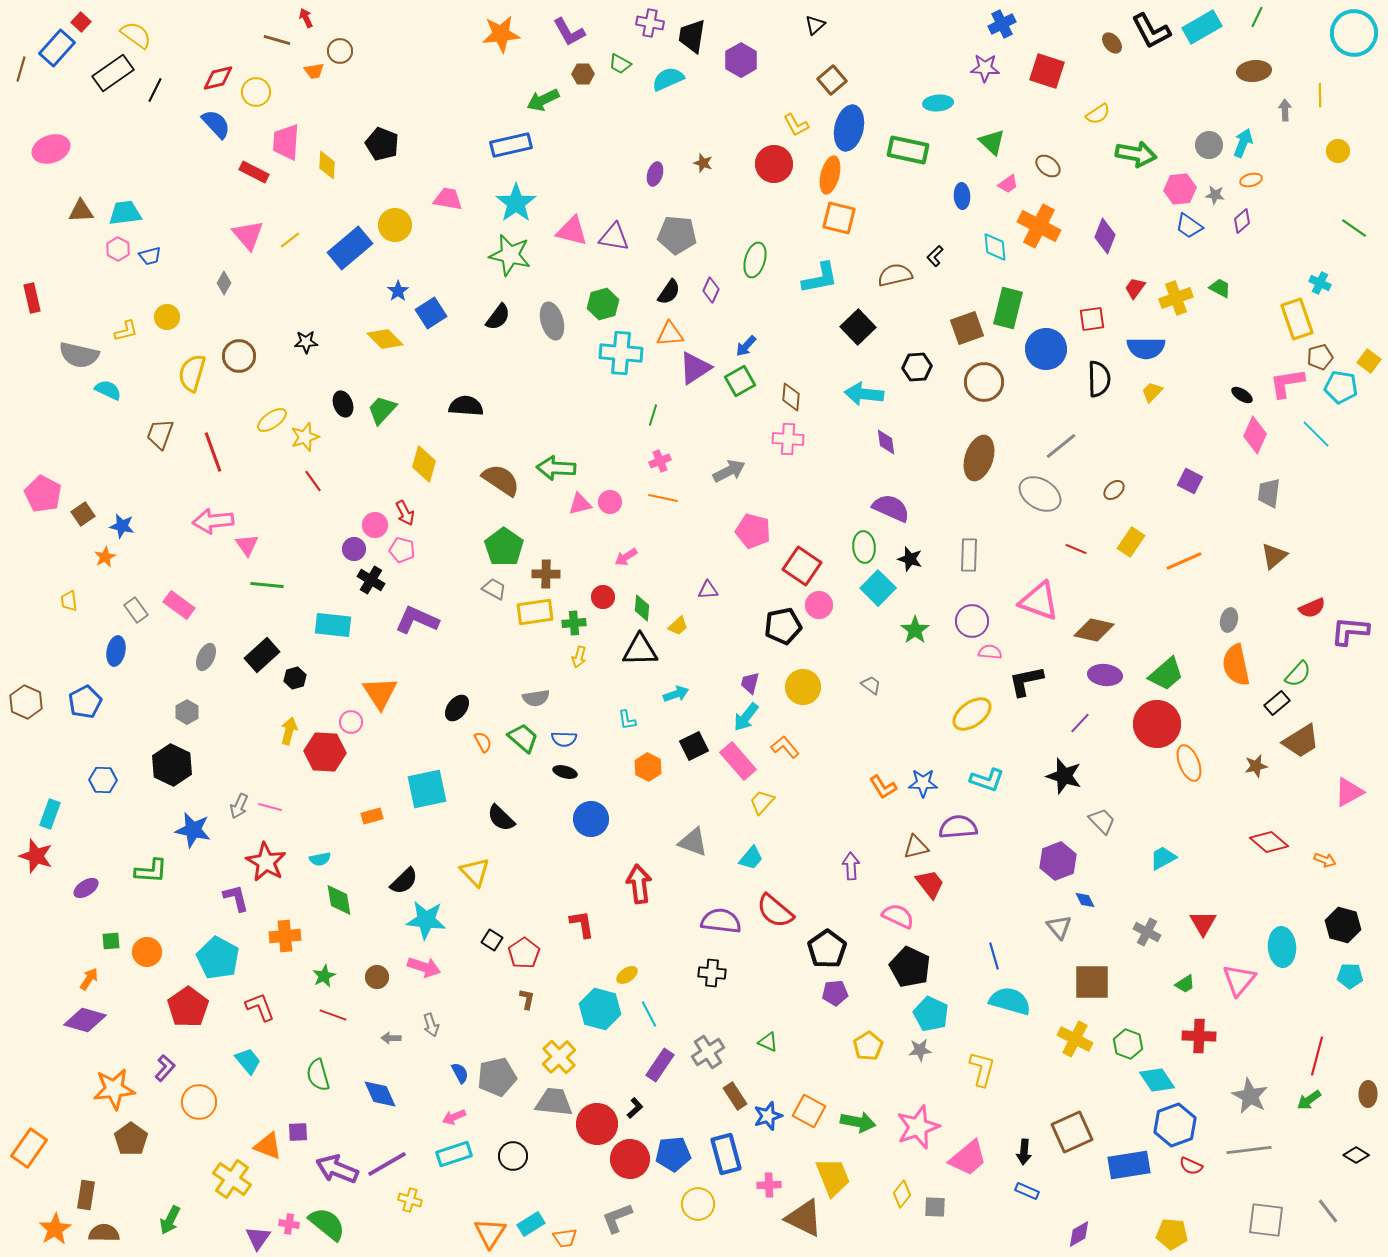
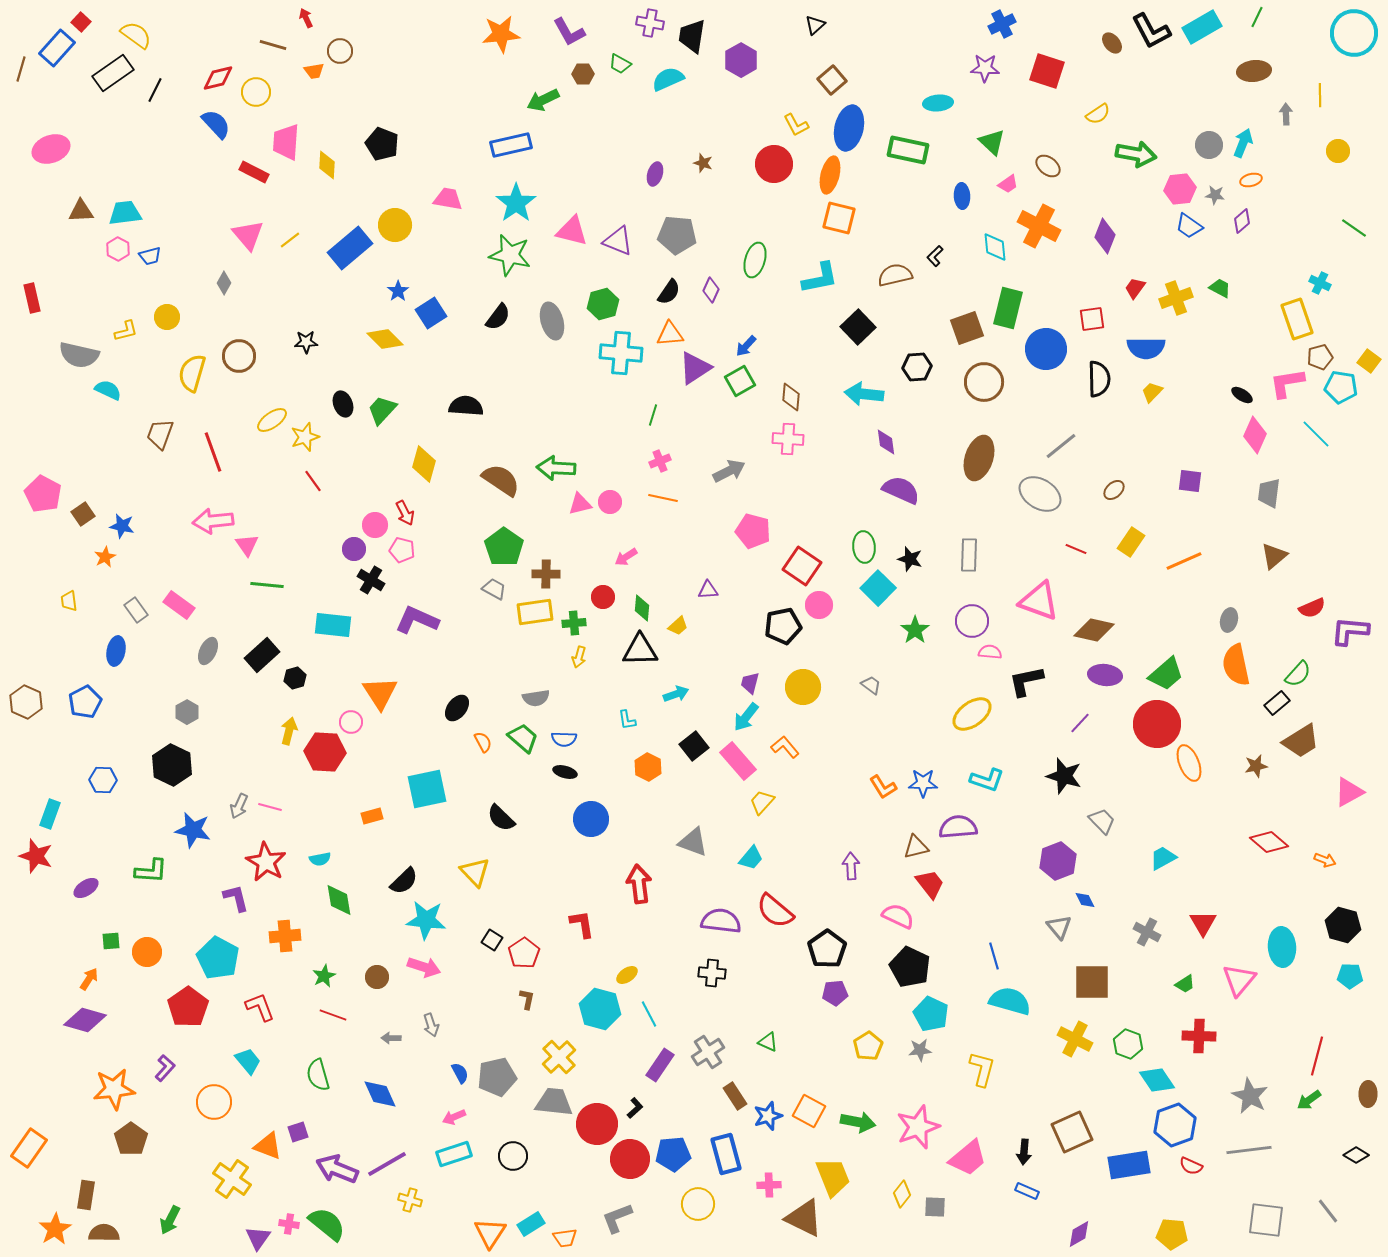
brown line at (277, 40): moved 4 px left, 5 px down
gray arrow at (1285, 110): moved 1 px right, 4 px down
purple triangle at (614, 237): moved 4 px right, 4 px down; rotated 12 degrees clockwise
purple square at (1190, 481): rotated 20 degrees counterclockwise
purple semicircle at (891, 508): moved 10 px right, 18 px up
gray ellipse at (206, 657): moved 2 px right, 6 px up
black square at (694, 746): rotated 12 degrees counterclockwise
orange circle at (199, 1102): moved 15 px right
purple square at (298, 1132): rotated 15 degrees counterclockwise
